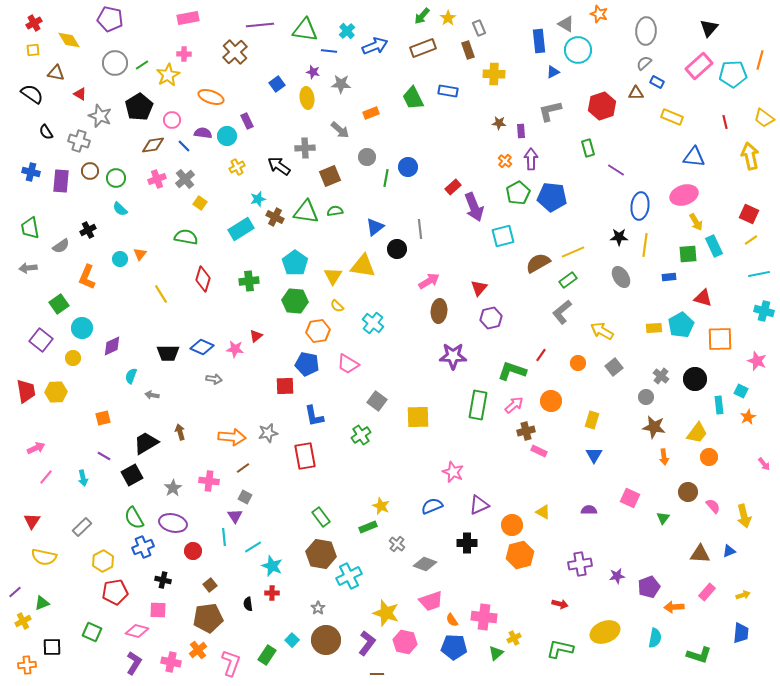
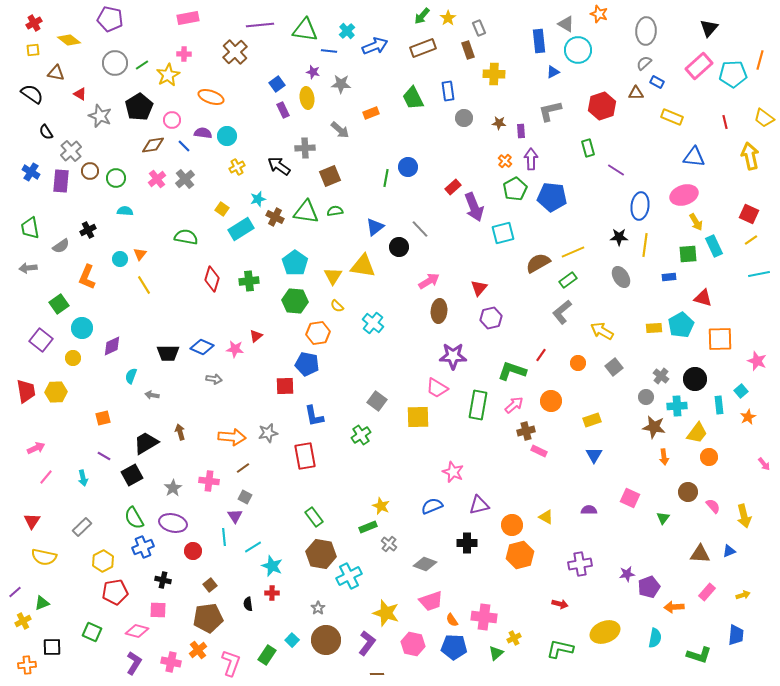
yellow diamond at (69, 40): rotated 20 degrees counterclockwise
blue rectangle at (448, 91): rotated 72 degrees clockwise
purple rectangle at (247, 121): moved 36 px right, 11 px up
gray cross at (79, 141): moved 8 px left, 10 px down; rotated 30 degrees clockwise
gray circle at (367, 157): moved 97 px right, 39 px up
blue cross at (31, 172): rotated 18 degrees clockwise
pink cross at (157, 179): rotated 18 degrees counterclockwise
green pentagon at (518, 193): moved 3 px left, 4 px up
yellow square at (200, 203): moved 22 px right, 6 px down
cyan semicircle at (120, 209): moved 5 px right, 2 px down; rotated 140 degrees clockwise
gray line at (420, 229): rotated 36 degrees counterclockwise
cyan square at (503, 236): moved 3 px up
black circle at (397, 249): moved 2 px right, 2 px up
red diamond at (203, 279): moved 9 px right
yellow line at (161, 294): moved 17 px left, 9 px up
cyan cross at (764, 311): moved 87 px left, 95 px down; rotated 18 degrees counterclockwise
orange hexagon at (318, 331): moved 2 px down
pink trapezoid at (348, 364): moved 89 px right, 24 px down
cyan square at (741, 391): rotated 24 degrees clockwise
yellow rectangle at (592, 420): rotated 54 degrees clockwise
purple triangle at (479, 505): rotated 10 degrees clockwise
yellow triangle at (543, 512): moved 3 px right, 5 px down
green rectangle at (321, 517): moved 7 px left
gray cross at (397, 544): moved 8 px left
purple star at (617, 576): moved 10 px right, 2 px up
blue trapezoid at (741, 633): moved 5 px left, 2 px down
pink hexagon at (405, 642): moved 8 px right, 2 px down
